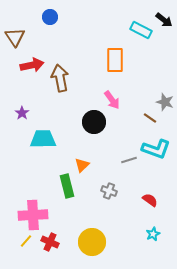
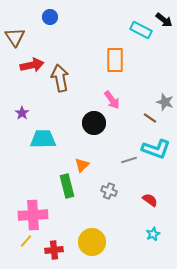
black circle: moved 1 px down
red cross: moved 4 px right, 8 px down; rotated 30 degrees counterclockwise
